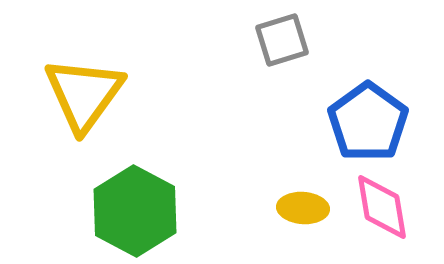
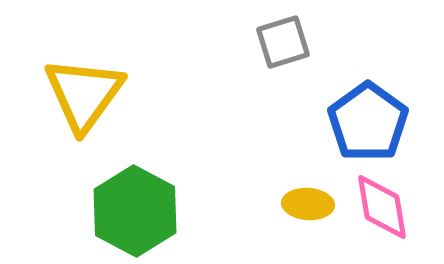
gray square: moved 1 px right, 2 px down
yellow ellipse: moved 5 px right, 4 px up
